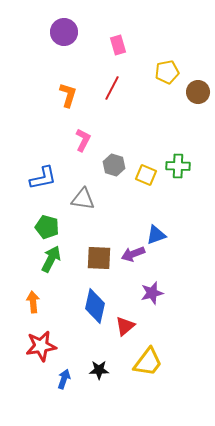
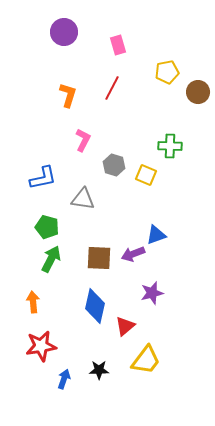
green cross: moved 8 px left, 20 px up
yellow trapezoid: moved 2 px left, 2 px up
